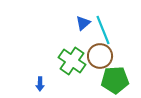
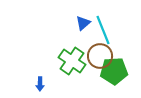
green pentagon: moved 1 px left, 9 px up
